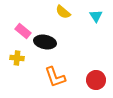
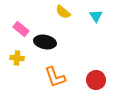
pink rectangle: moved 2 px left, 2 px up
